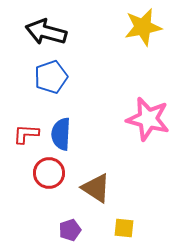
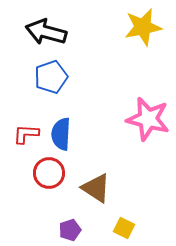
yellow square: rotated 20 degrees clockwise
